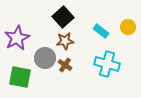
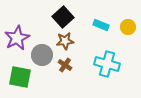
cyan rectangle: moved 6 px up; rotated 14 degrees counterclockwise
gray circle: moved 3 px left, 3 px up
